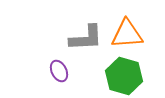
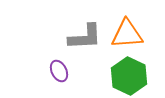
gray L-shape: moved 1 px left, 1 px up
green hexagon: moved 5 px right; rotated 9 degrees clockwise
